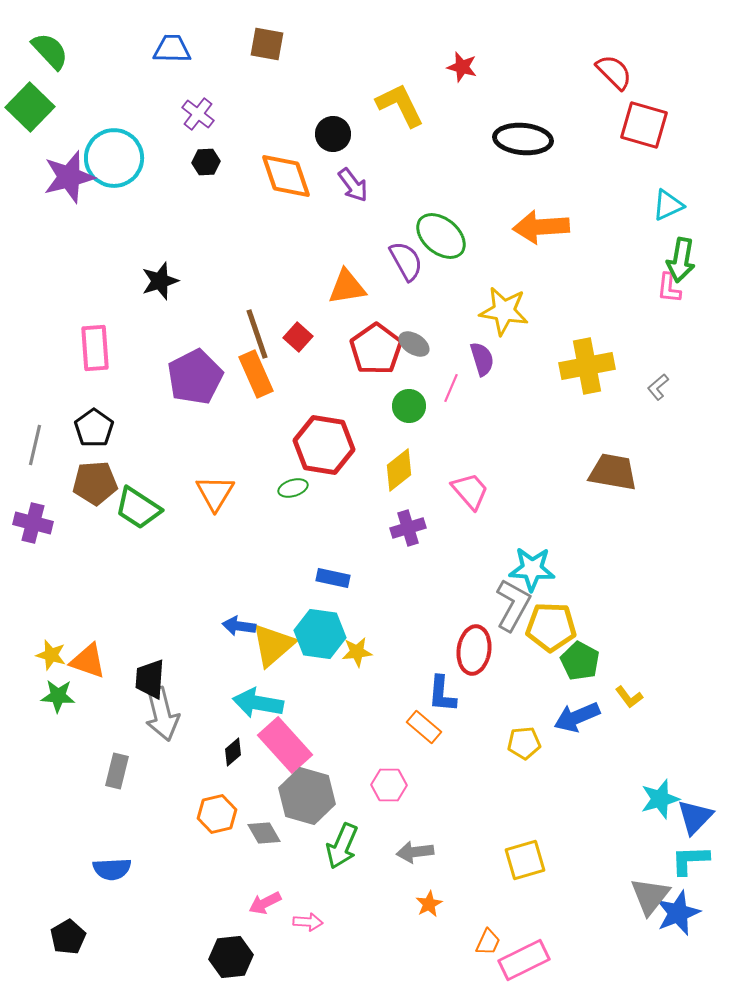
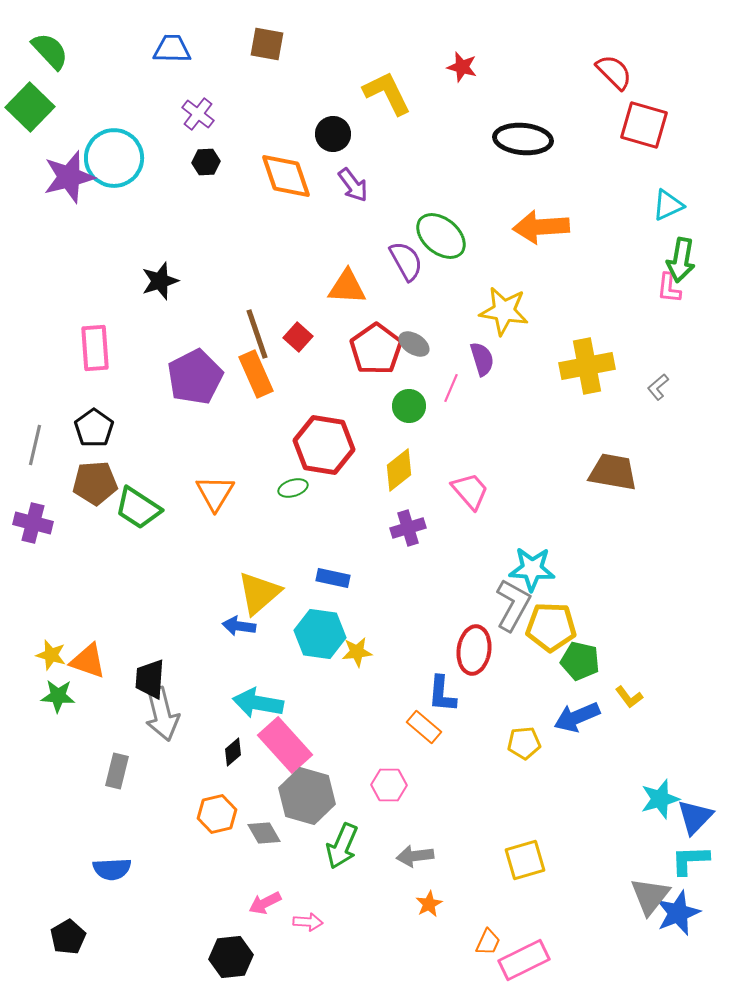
yellow L-shape at (400, 105): moved 13 px left, 12 px up
orange triangle at (347, 287): rotated 12 degrees clockwise
yellow triangle at (273, 645): moved 14 px left, 52 px up
green pentagon at (580, 661): rotated 15 degrees counterclockwise
gray arrow at (415, 852): moved 4 px down
